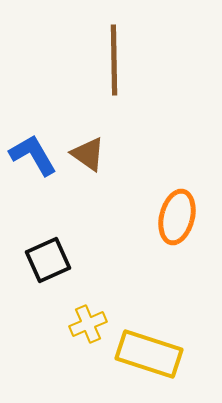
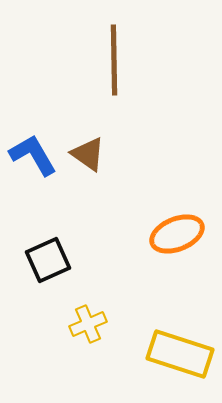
orange ellipse: moved 17 px down; rotated 54 degrees clockwise
yellow rectangle: moved 31 px right
